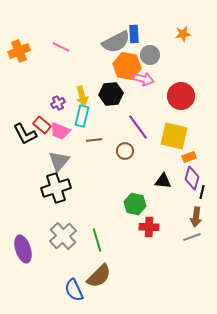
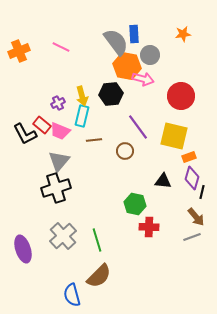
gray semicircle: rotated 100 degrees counterclockwise
brown arrow: rotated 48 degrees counterclockwise
blue semicircle: moved 2 px left, 5 px down; rotated 10 degrees clockwise
